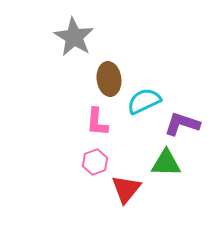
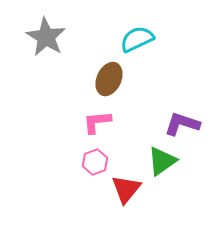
gray star: moved 28 px left
brown ellipse: rotated 32 degrees clockwise
cyan semicircle: moved 7 px left, 62 px up
pink L-shape: rotated 80 degrees clockwise
green triangle: moved 4 px left, 2 px up; rotated 36 degrees counterclockwise
